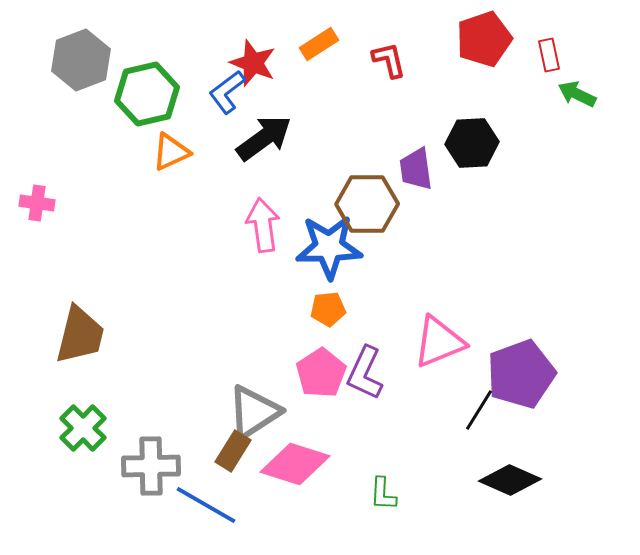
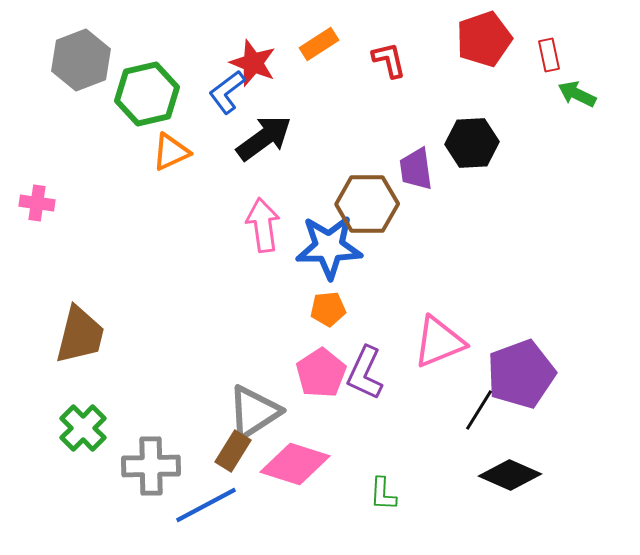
black diamond: moved 5 px up
blue line: rotated 58 degrees counterclockwise
